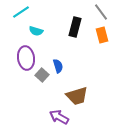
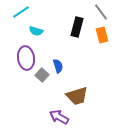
black rectangle: moved 2 px right
